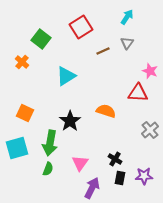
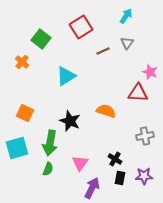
cyan arrow: moved 1 px left, 1 px up
pink star: moved 1 px down
black star: rotated 15 degrees counterclockwise
gray cross: moved 5 px left, 6 px down; rotated 30 degrees clockwise
